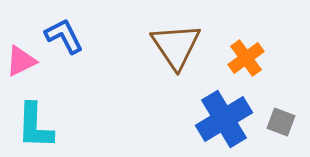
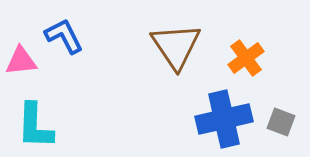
pink triangle: rotated 20 degrees clockwise
blue cross: rotated 18 degrees clockwise
